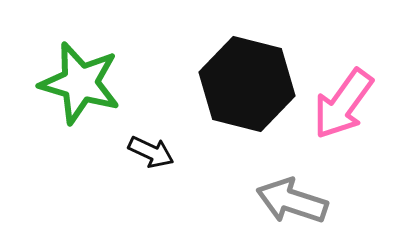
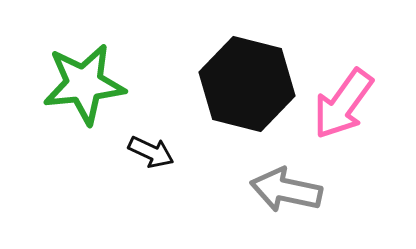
green star: moved 4 px right, 1 px down; rotated 22 degrees counterclockwise
gray arrow: moved 6 px left, 11 px up; rotated 6 degrees counterclockwise
